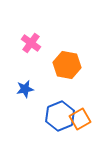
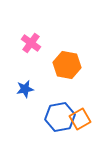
blue hexagon: moved 1 px down; rotated 12 degrees clockwise
